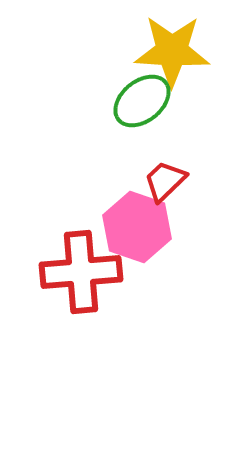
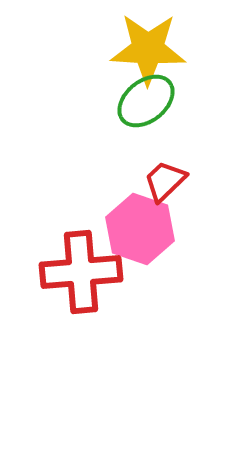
yellow star: moved 24 px left, 2 px up
green ellipse: moved 4 px right
pink hexagon: moved 3 px right, 2 px down
